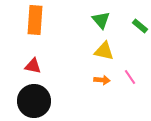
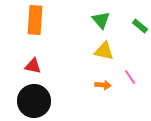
orange arrow: moved 1 px right, 5 px down
